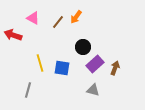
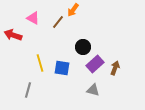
orange arrow: moved 3 px left, 7 px up
